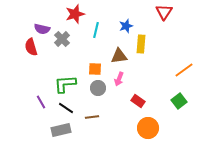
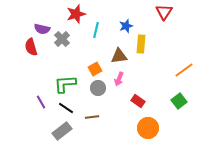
red star: moved 1 px right
orange square: rotated 32 degrees counterclockwise
gray rectangle: moved 1 px right, 1 px down; rotated 24 degrees counterclockwise
